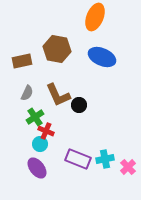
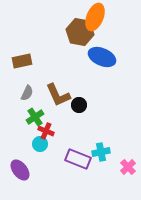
brown hexagon: moved 23 px right, 17 px up
cyan cross: moved 4 px left, 7 px up
purple ellipse: moved 17 px left, 2 px down
